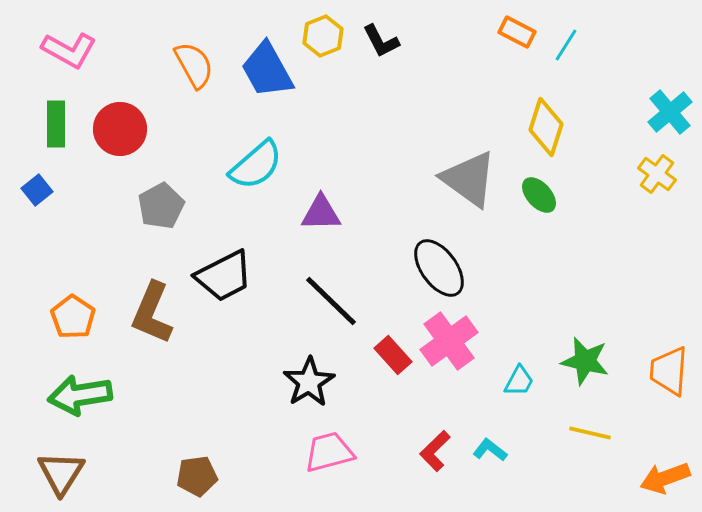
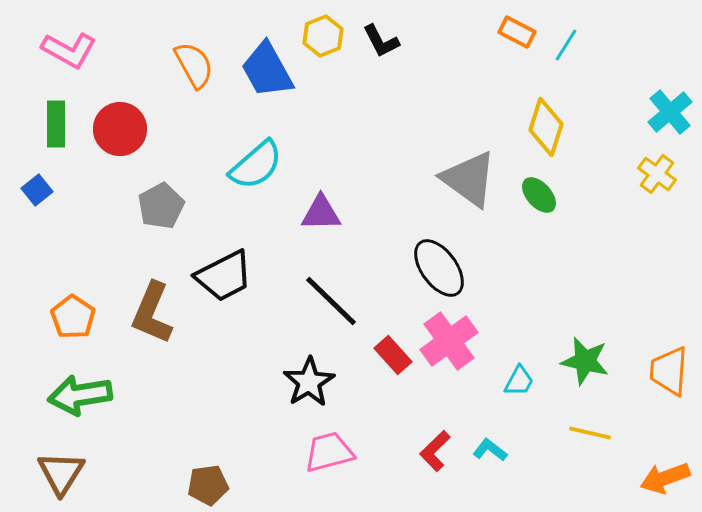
brown pentagon: moved 11 px right, 9 px down
